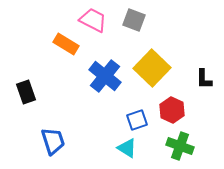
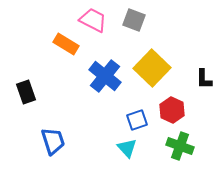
cyan triangle: rotated 15 degrees clockwise
